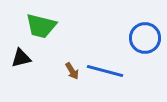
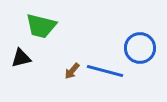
blue circle: moved 5 px left, 10 px down
brown arrow: rotated 72 degrees clockwise
